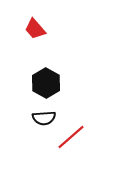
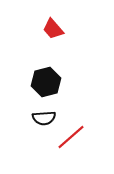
red trapezoid: moved 18 px right
black hexagon: moved 1 px up; rotated 16 degrees clockwise
